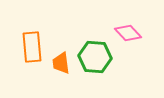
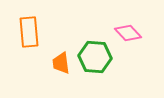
orange rectangle: moved 3 px left, 15 px up
